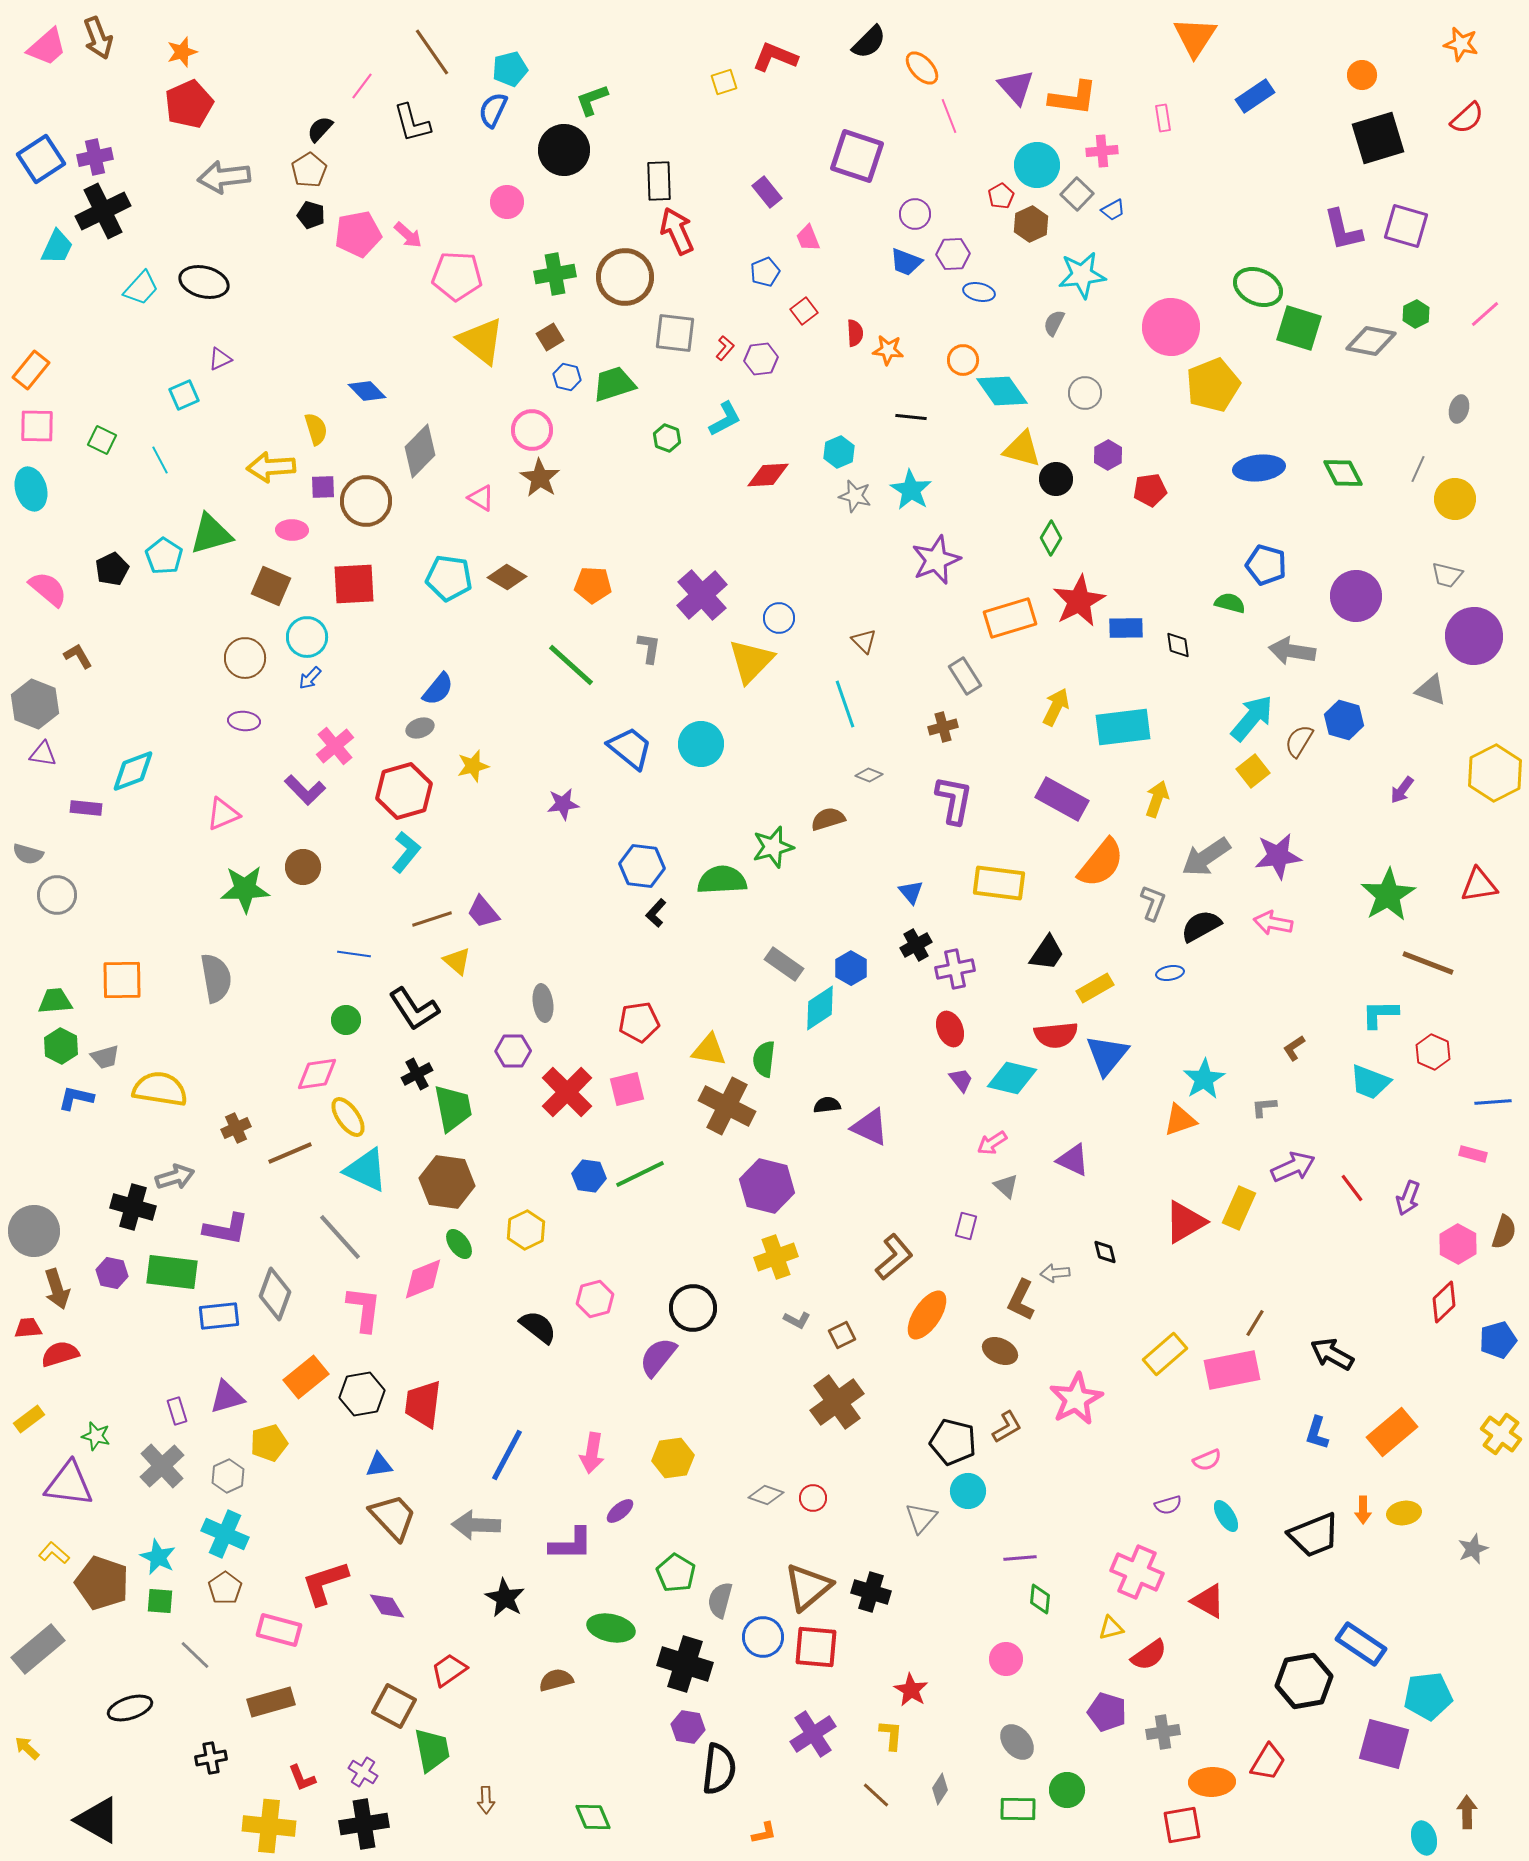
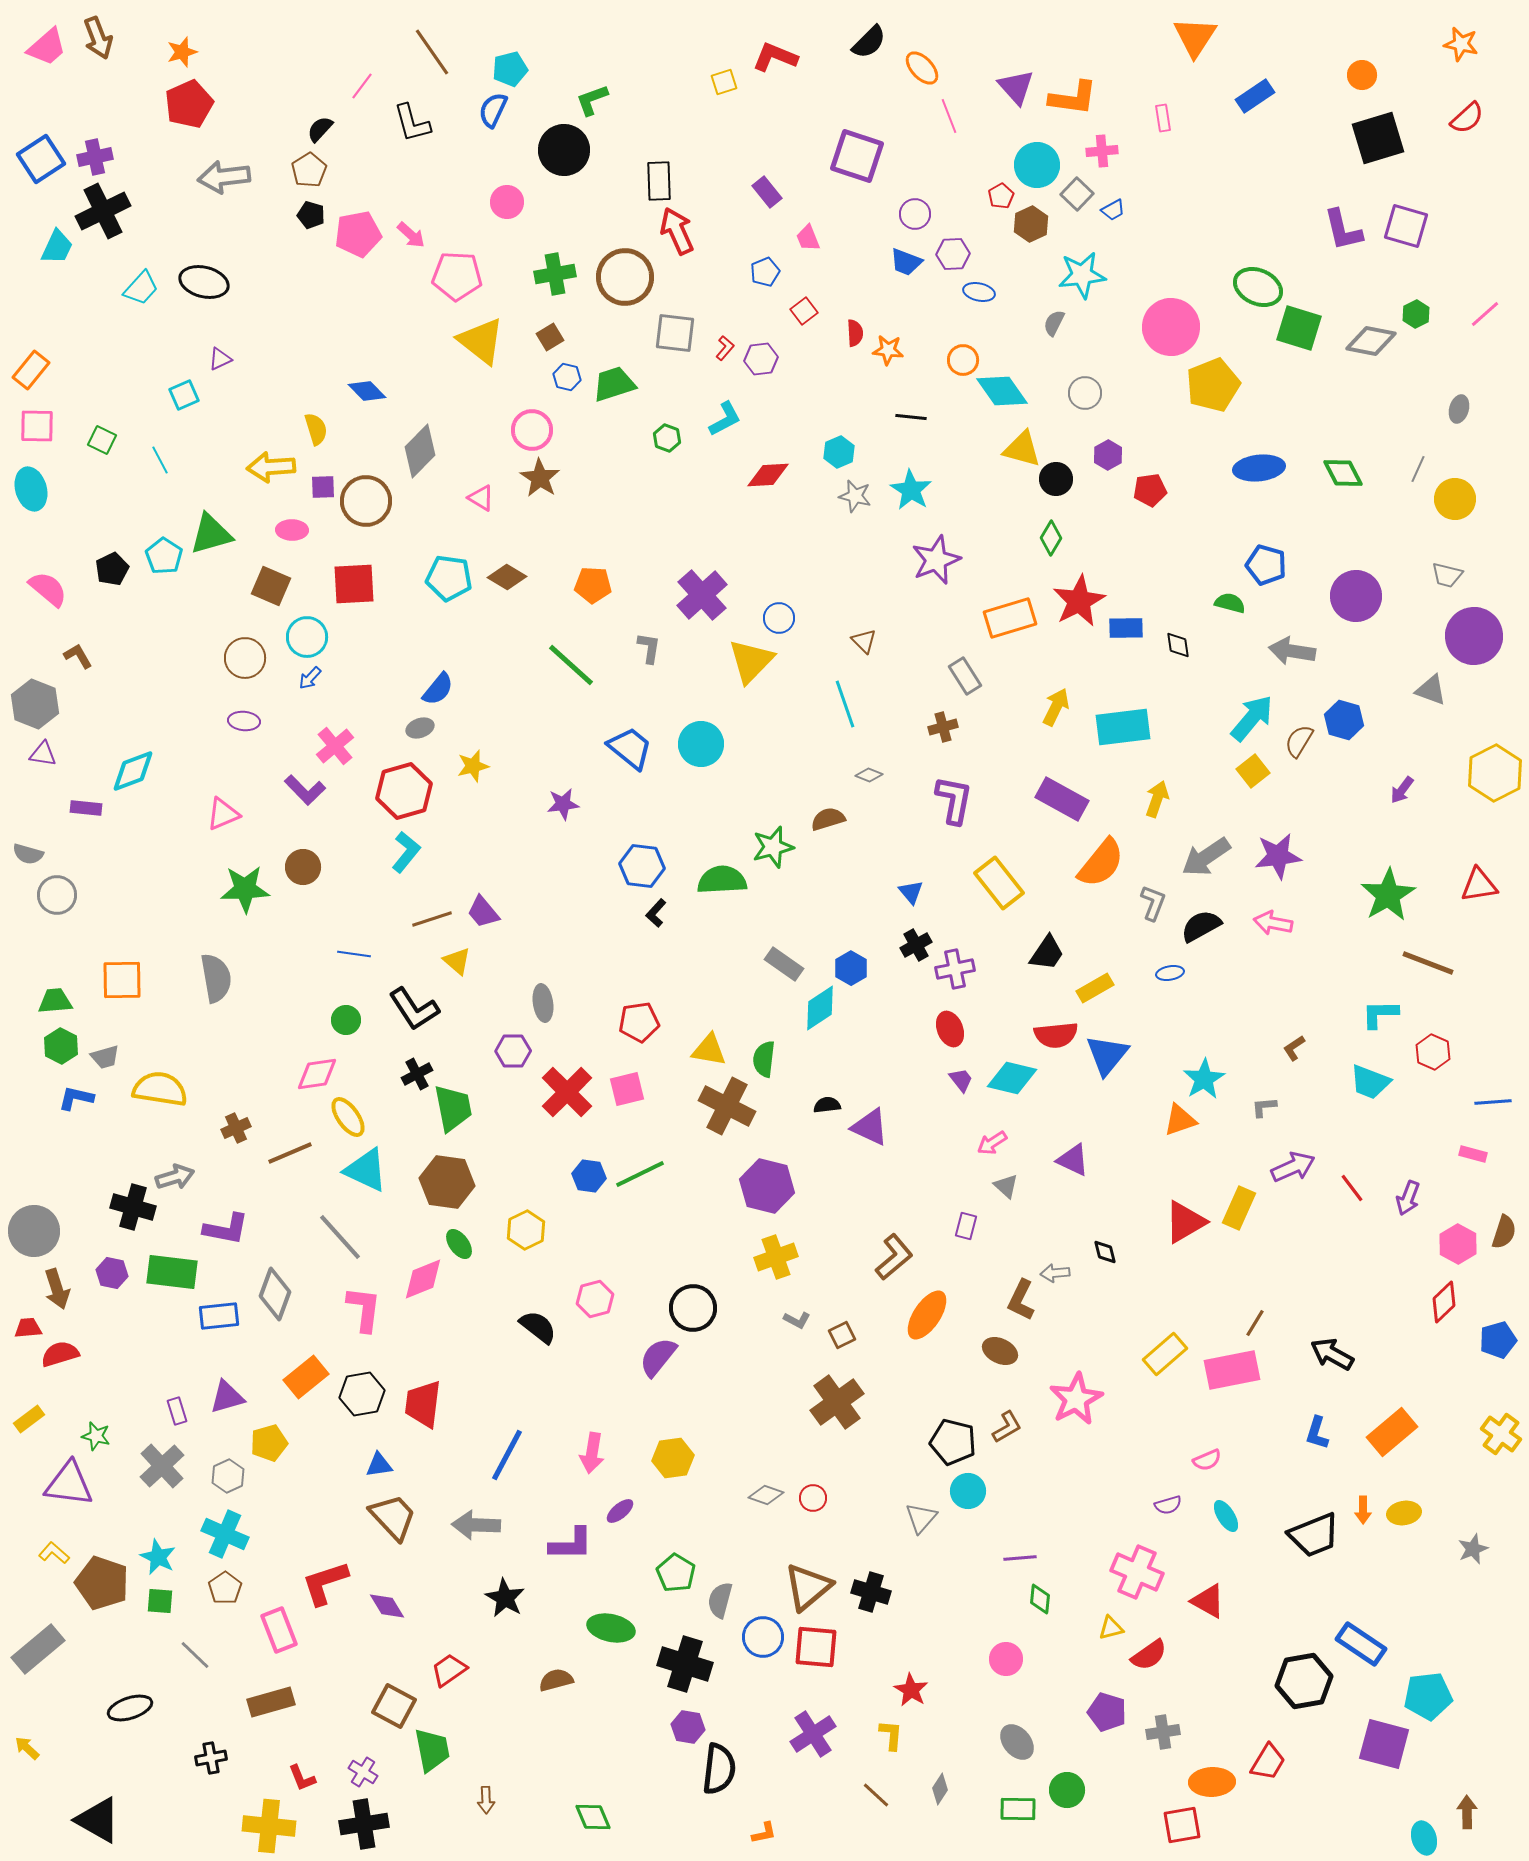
pink arrow at (408, 235): moved 3 px right
yellow rectangle at (999, 883): rotated 45 degrees clockwise
pink rectangle at (279, 1630): rotated 54 degrees clockwise
